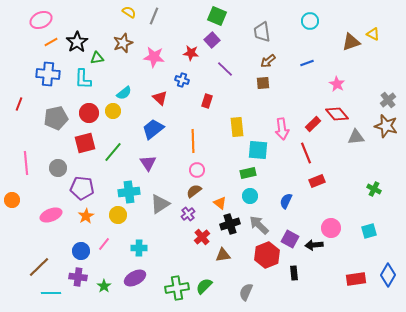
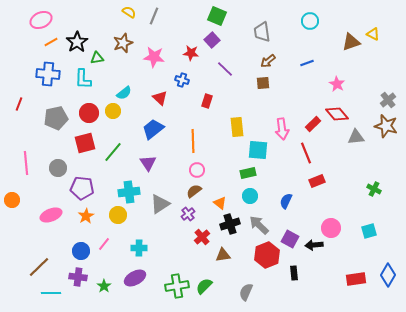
green cross at (177, 288): moved 2 px up
